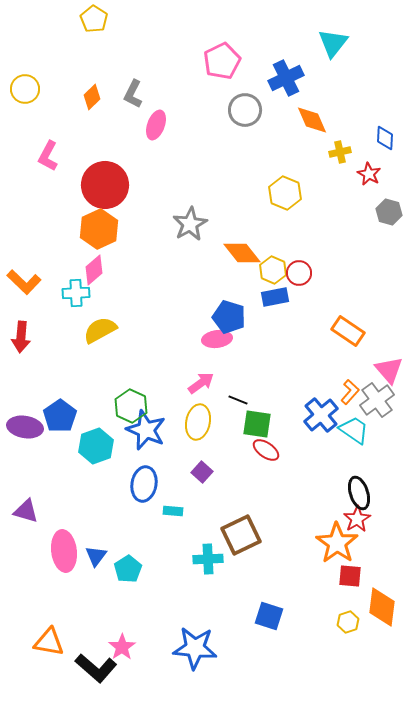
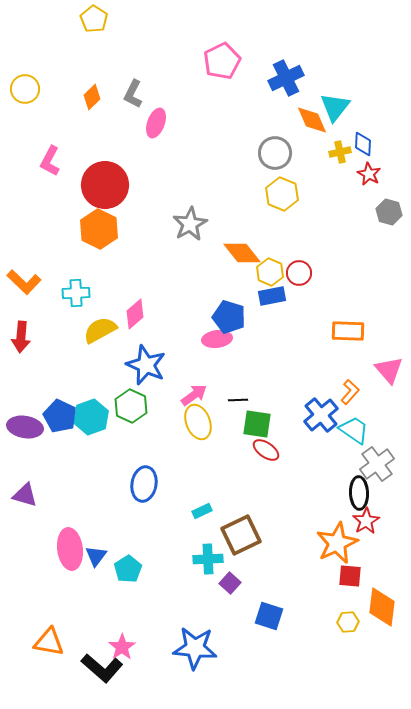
cyan triangle at (333, 43): moved 2 px right, 64 px down
gray circle at (245, 110): moved 30 px right, 43 px down
pink ellipse at (156, 125): moved 2 px up
blue diamond at (385, 138): moved 22 px left, 6 px down
pink L-shape at (48, 156): moved 2 px right, 5 px down
yellow hexagon at (285, 193): moved 3 px left, 1 px down
orange hexagon at (99, 229): rotated 9 degrees counterclockwise
pink diamond at (94, 270): moved 41 px right, 44 px down
yellow hexagon at (273, 270): moved 3 px left, 2 px down
blue rectangle at (275, 297): moved 3 px left, 1 px up
orange rectangle at (348, 331): rotated 32 degrees counterclockwise
pink arrow at (201, 383): moved 7 px left, 12 px down
black line at (238, 400): rotated 24 degrees counterclockwise
gray cross at (377, 400): moved 64 px down
blue pentagon at (60, 416): rotated 12 degrees counterclockwise
yellow ellipse at (198, 422): rotated 32 degrees counterclockwise
blue star at (146, 430): moved 65 px up
cyan hexagon at (96, 446): moved 5 px left, 29 px up
purple square at (202, 472): moved 28 px right, 111 px down
black ellipse at (359, 493): rotated 16 degrees clockwise
purple triangle at (26, 511): moved 1 px left, 16 px up
cyan rectangle at (173, 511): moved 29 px right; rotated 30 degrees counterclockwise
red star at (357, 519): moved 9 px right, 2 px down
orange star at (337, 543): rotated 12 degrees clockwise
pink ellipse at (64, 551): moved 6 px right, 2 px up
yellow hexagon at (348, 622): rotated 15 degrees clockwise
black L-shape at (96, 668): moved 6 px right
